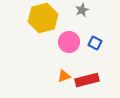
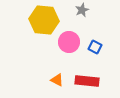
yellow hexagon: moved 1 px right, 2 px down; rotated 20 degrees clockwise
blue square: moved 4 px down
orange triangle: moved 7 px left, 4 px down; rotated 48 degrees clockwise
red rectangle: moved 1 px down; rotated 20 degrees clockwise
